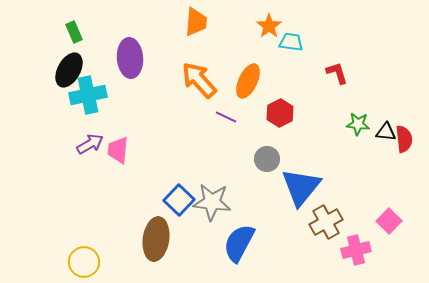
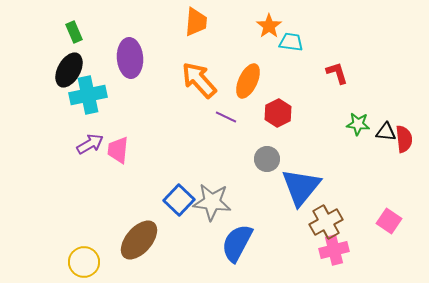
red hexagon: moved 2 px left
pink square: rotated 10 degrees counterclockwise
brown ellipse: moved 17 px left, 1 px down; rotated 33 degrees clockwise
blue semicircle: moved 2 px left
pink cross: moved 22 px left
